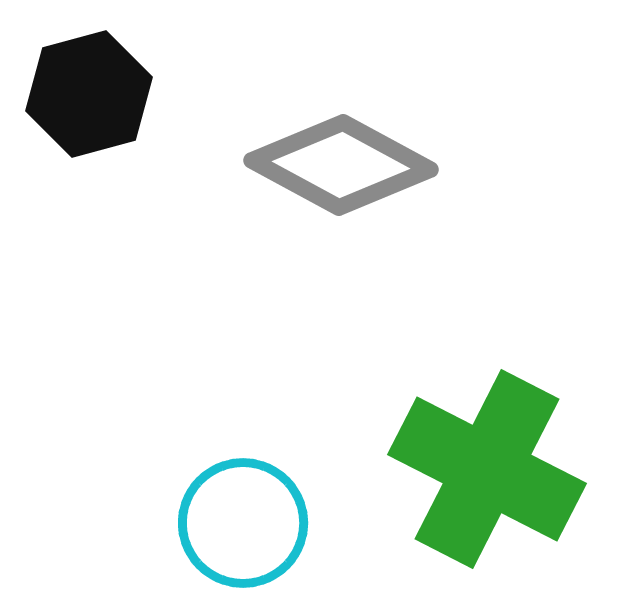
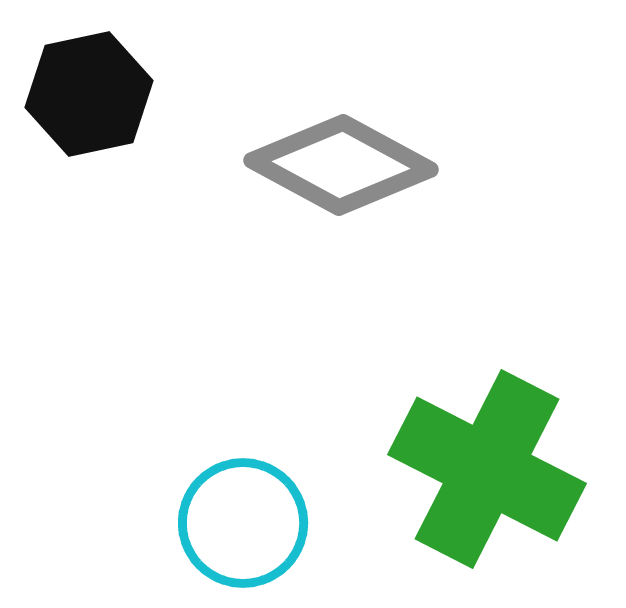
black hexagon: rotated 3 degrees clockwise
